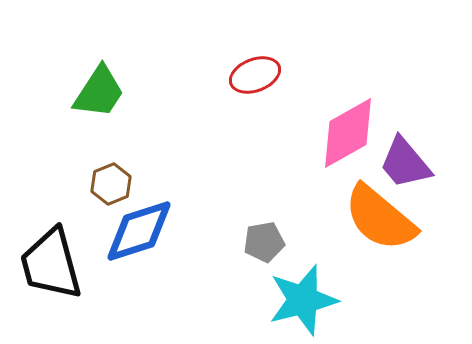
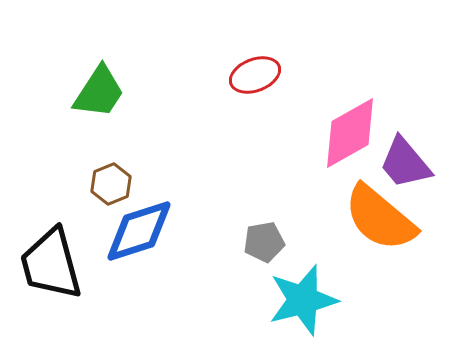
pink diamond: moved 2 px right
